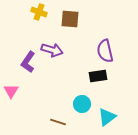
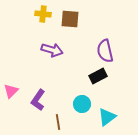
yellow cross: moved 4 px right, 2 px down; rotated 14 degrees counterclockwise
purple L-shape: moved 10 px right, 38 px down
black rectangle: rotated 18 degrees counterclockwise
pink triangle: rotated 14 degrees clockwise
brown line: rotated 63 degrees clockwise
